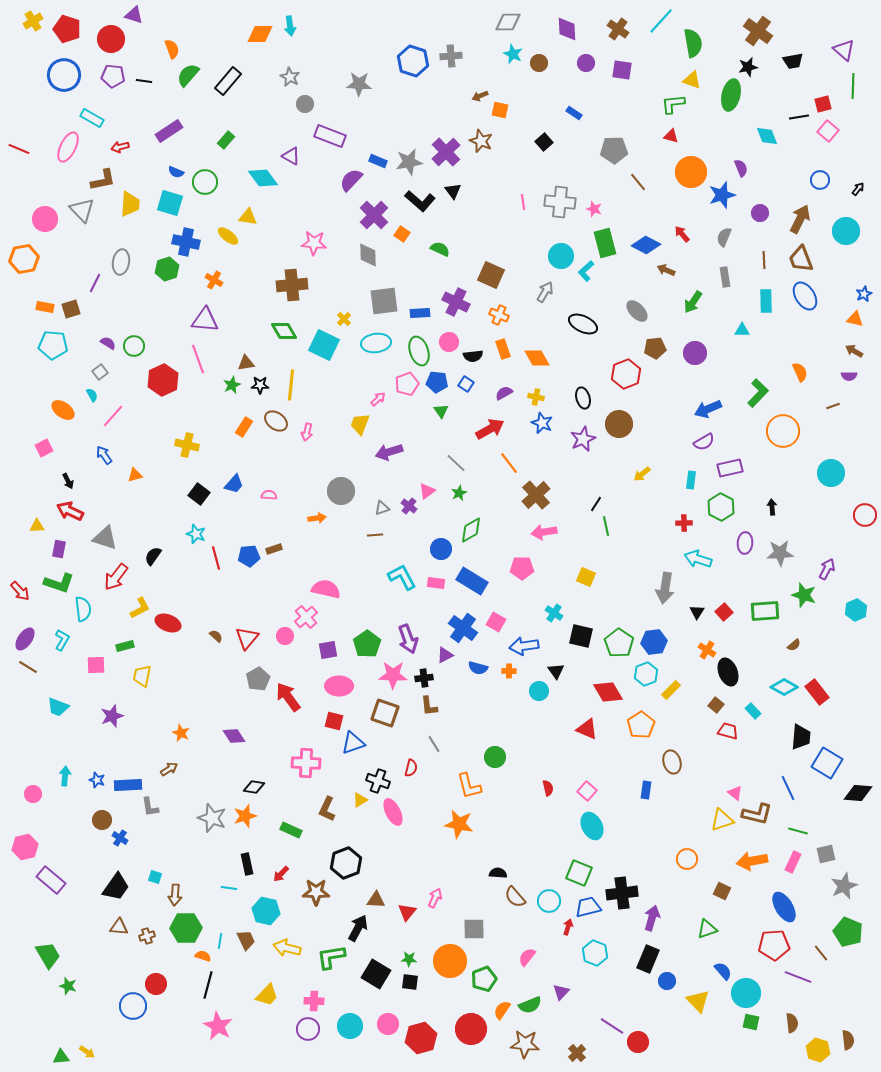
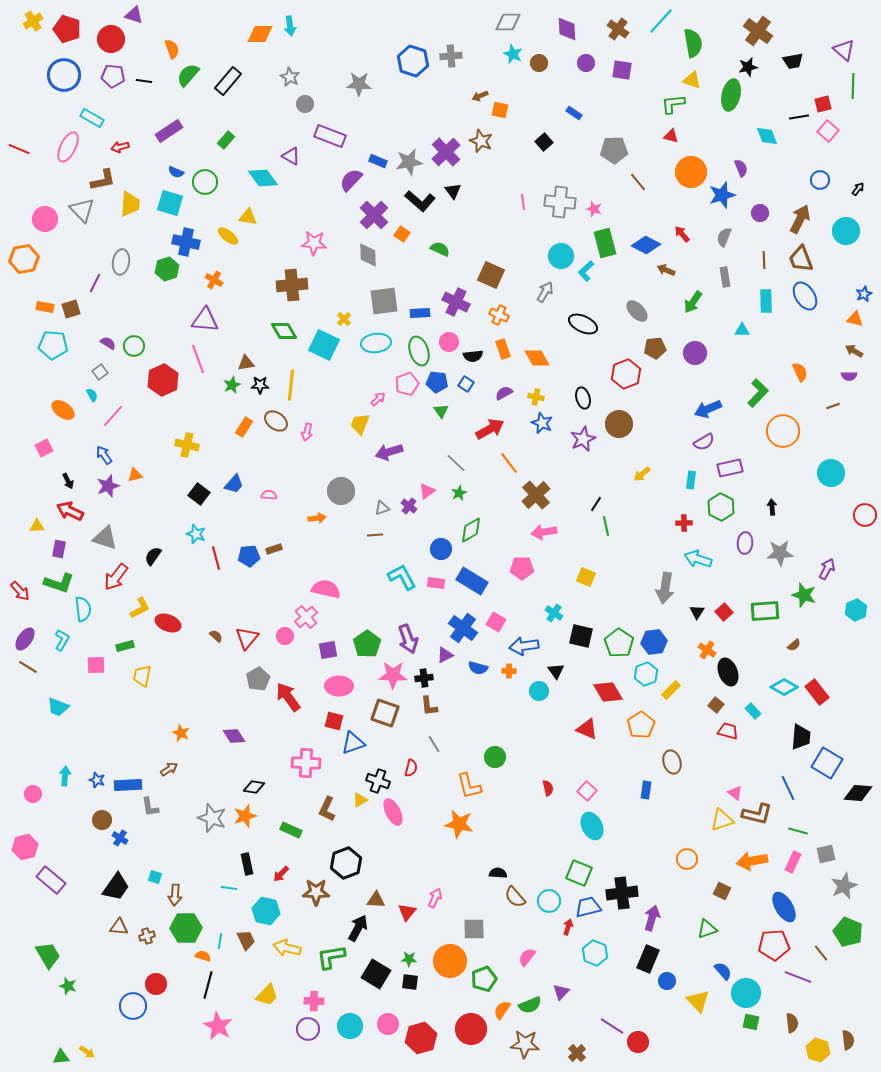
purple star at (112, 716): moved 4 px left, 230 px up
